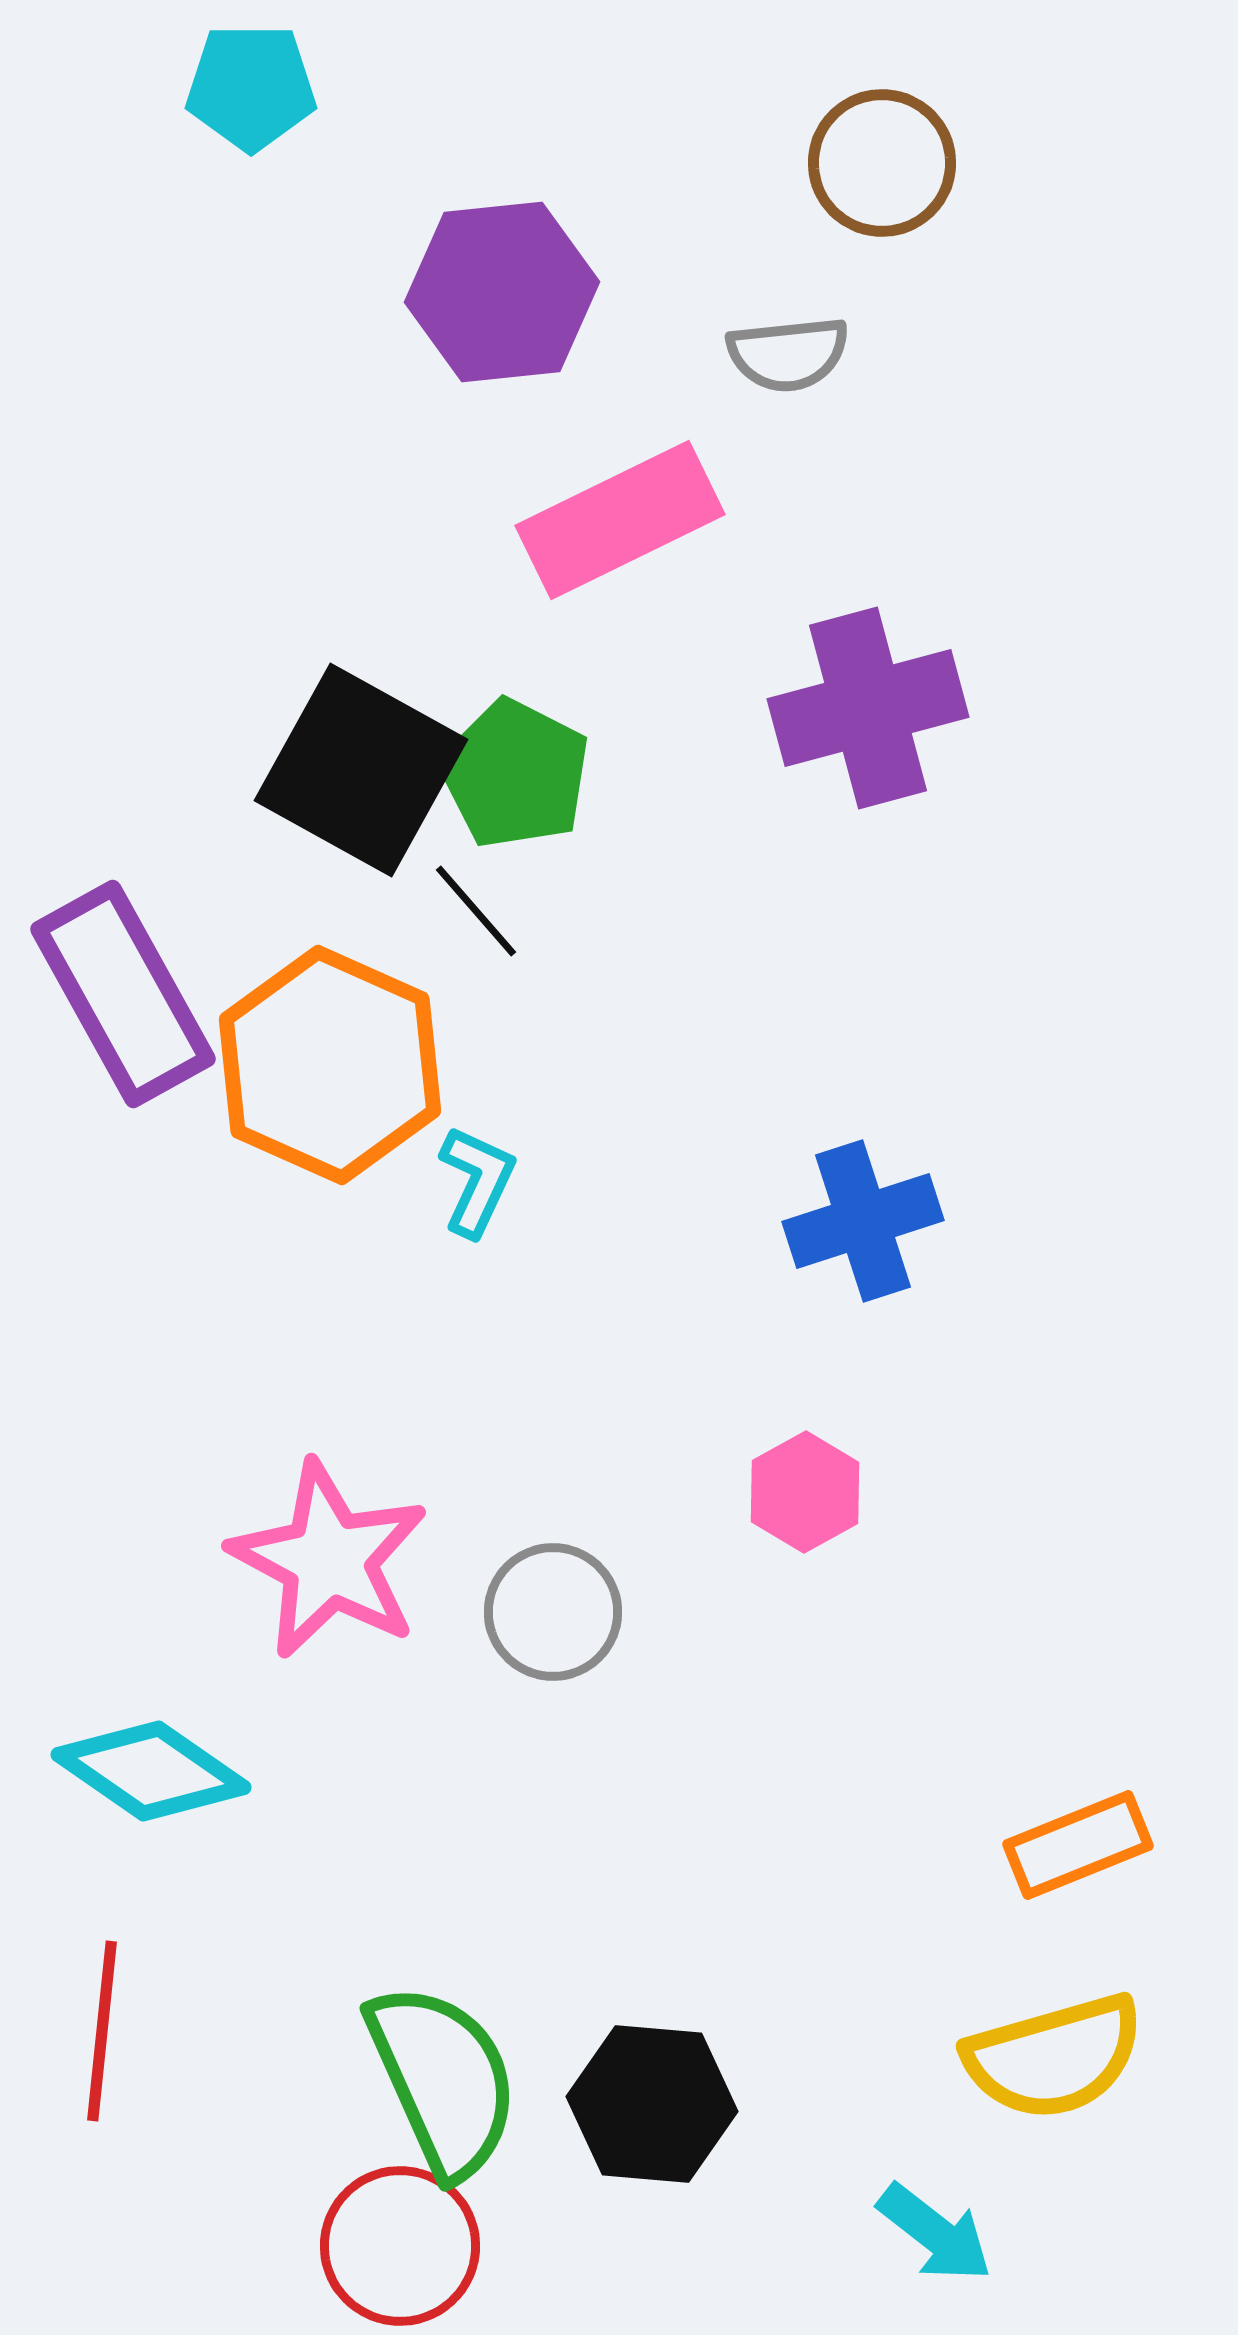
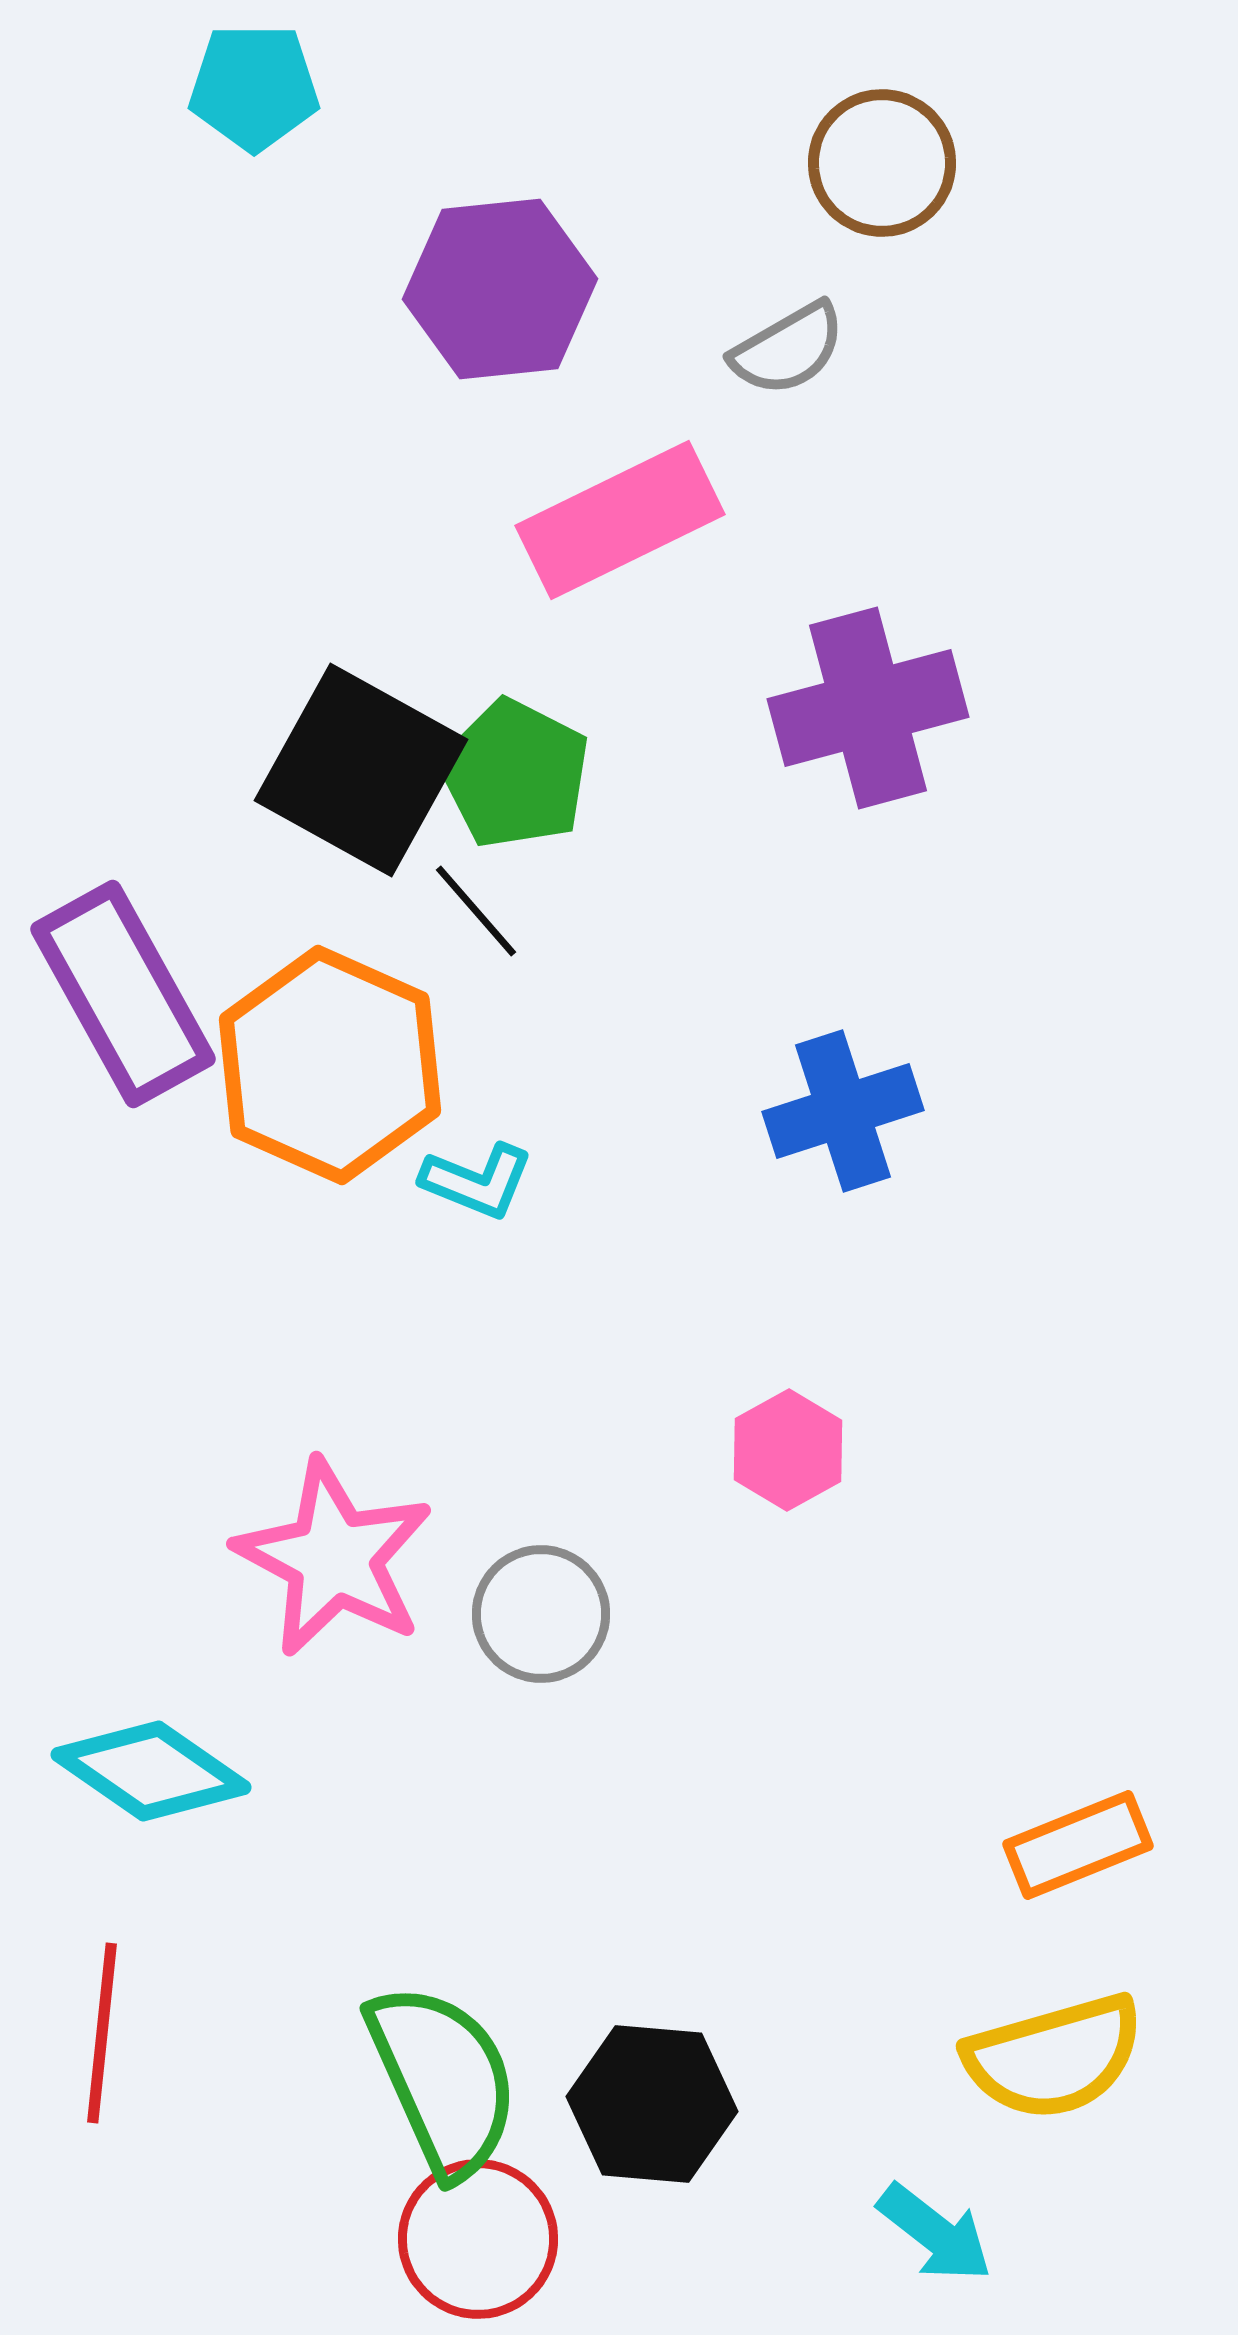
cyan pentagon: moved 3 px right
purple hexagon: moved 2 px left, 3 px up
gray semicircle: moved 5 px up; rotated 24 degrees counterclockwise
cyan L-shape: rotated 87 degrees clockwise
blue cross: moved 20 px left, 110 px up
pink hexagon: moved 17 px left, 42 px up
pink star: moved 5 px right, 2 px up
gray circle: moved 12 px left, 2 px down
red line: moved 2 px down
red circle: moved 78 px right, 7 px up
